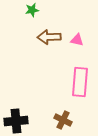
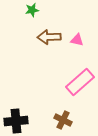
pink rectangle: rotated 44 degrees clockwise
